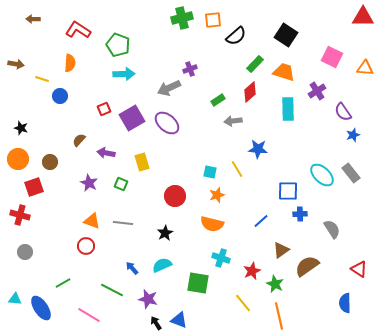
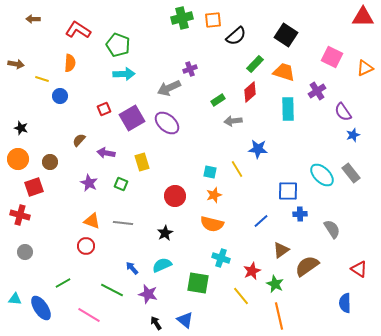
orange triangle at (365, 68): rotated 30 degrees counterclockwise
orange star at (217, 195): moved 3 px left
purple star at (148, 299): moved 5 px up
yellow line at (243, 303): moved 2 px left, 7 px up
blue triangle at (179, 320): moved 6 px right; rotated 18 degrees clockwise
